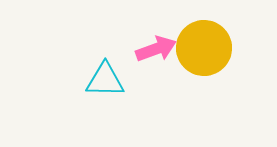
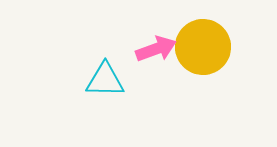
yellow circle: moved 1 px left, 1 px up
